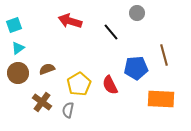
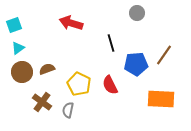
red arrow: moved 1 px right, 2 px down
black line: moved 11 px down; rotated 24 degrees clockwise
brown line: rotated 50 degrees clockwise
blue pentagon: moved 4 px up
brown circle: moved 4 px right, 1 px up
yellow pentagon: rotated 15 degrees counterclockwise
